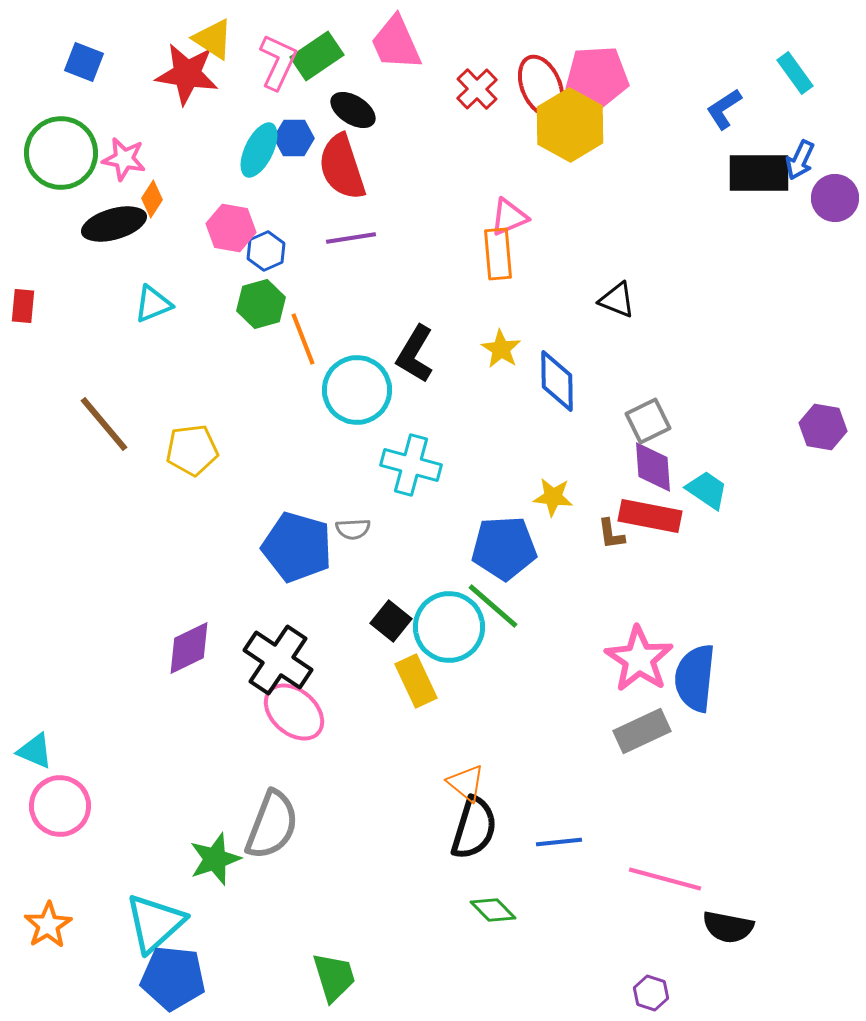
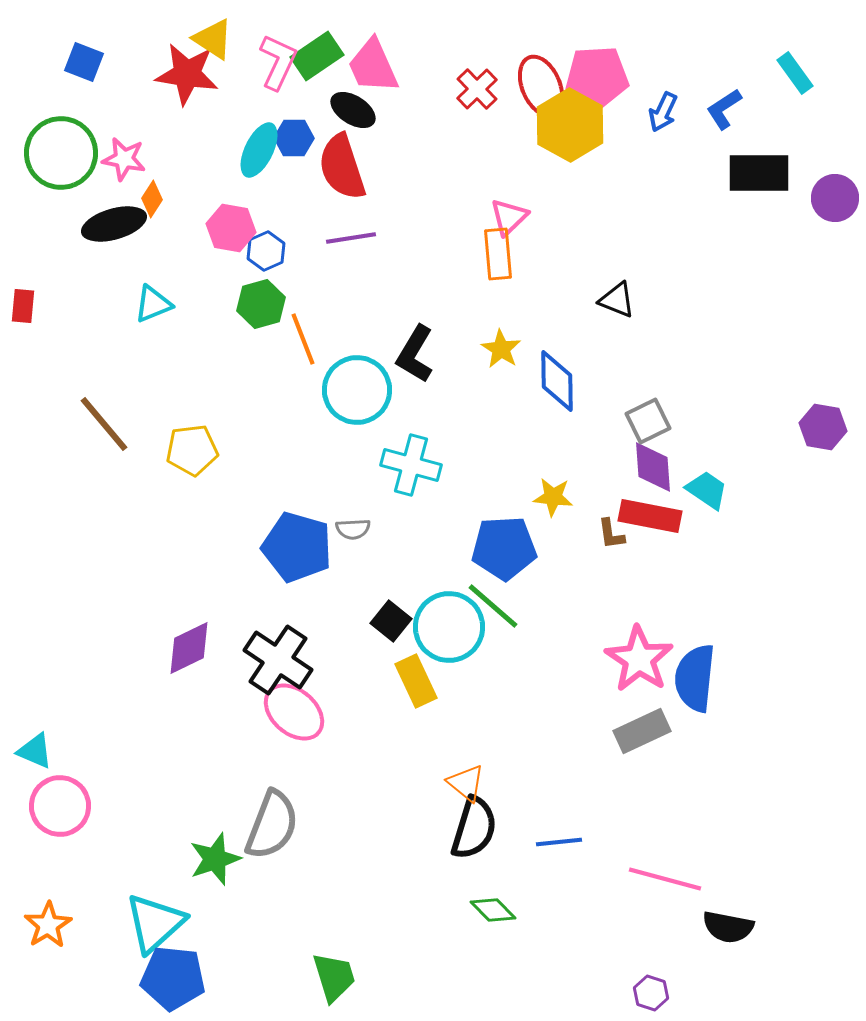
pink trapezoid at (396, 43): moved 23 px left, 23 px down
blue arrow at (800, 160): moved 137 px left, 48 px up
pink triangle at (509, 217): rotated 21 degrees counterclockwise
